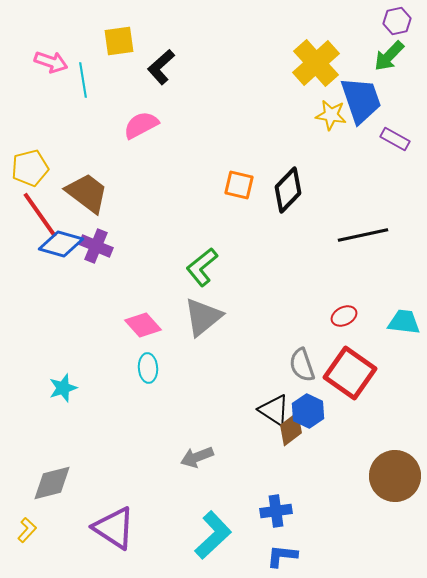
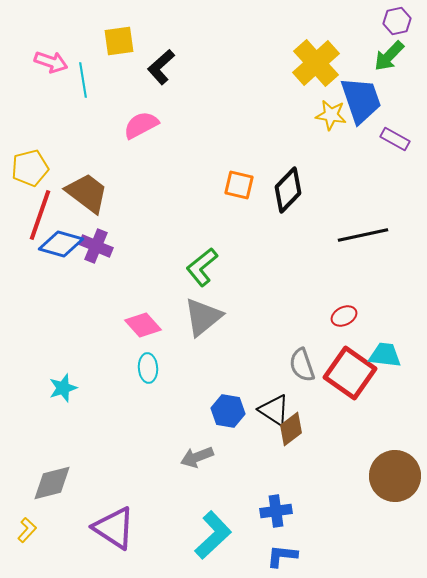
red line: rotated 54 degrees clockwise
cyan trapezoid: moved 19 px left, 33 px down
blue hexagon: moved 80 px left; rotated 16 degrees counterclockwise
